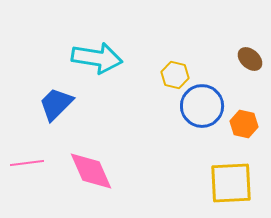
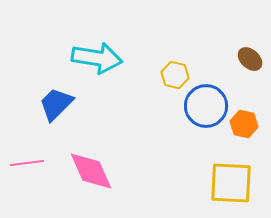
blue circle: moved 4 px right
yellow square: rotated 6 degrees clockwise
